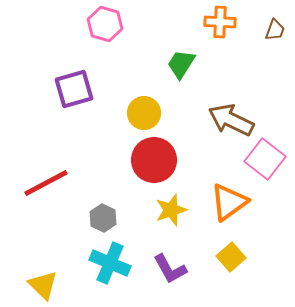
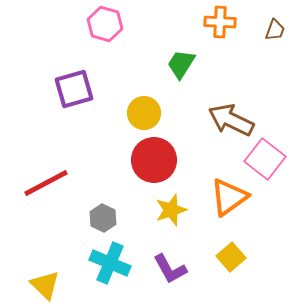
orange triangle: moved 5 px up
yellow triangle: moved 2 px right
